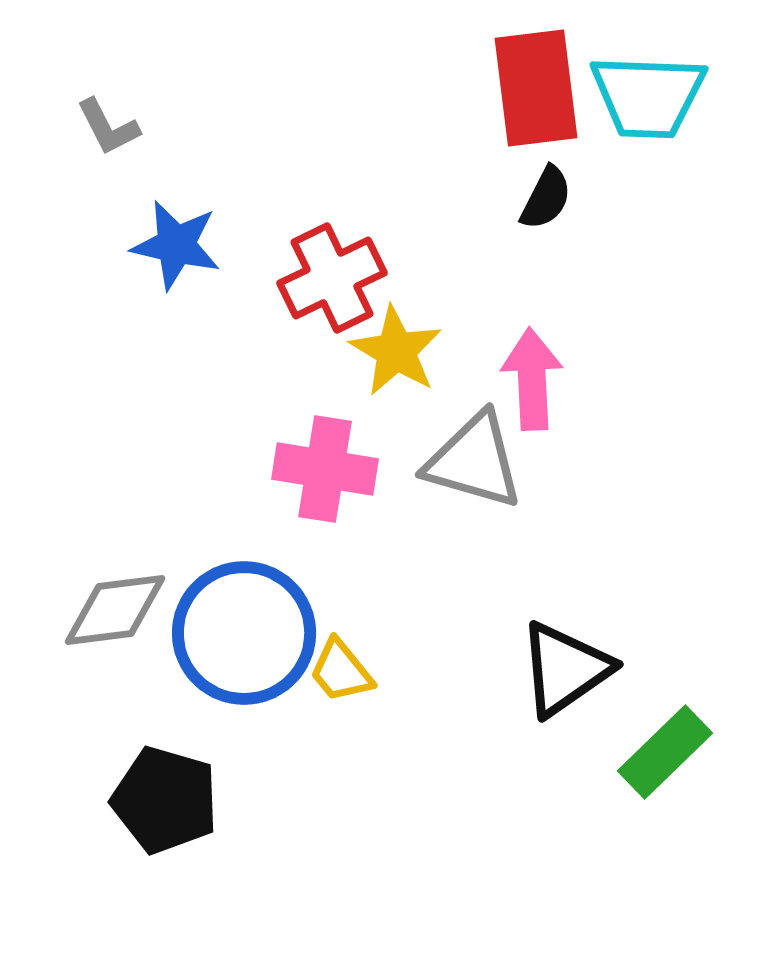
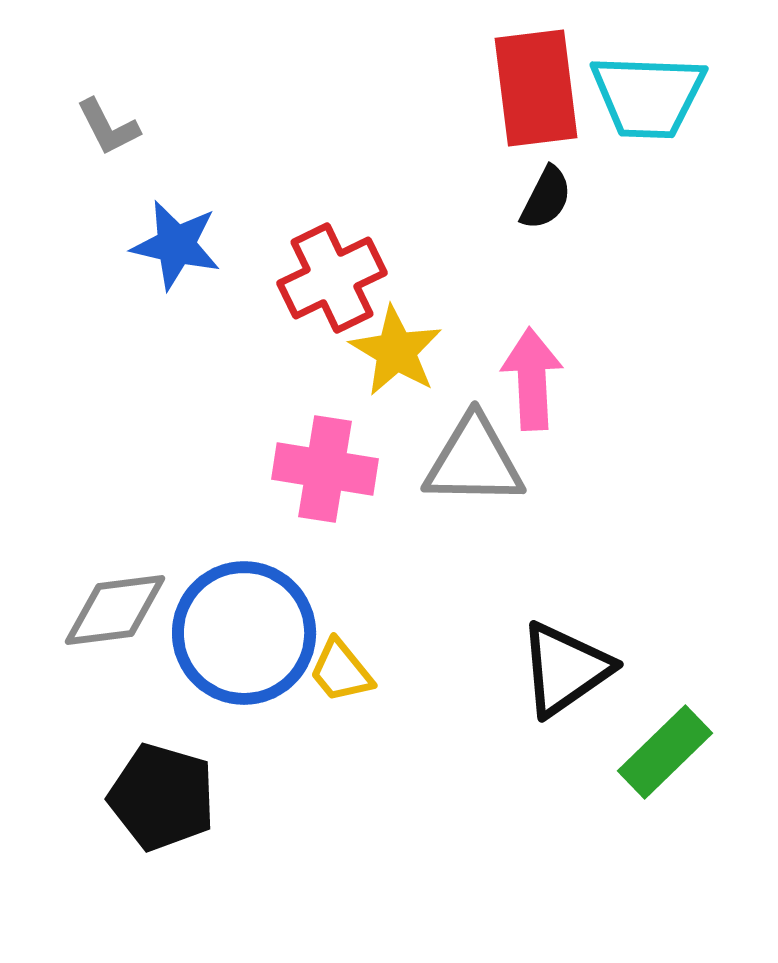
gray triangle: rotated 15 degrees counterclockwise
black pentagon: moved 3 px left, 3 px up
